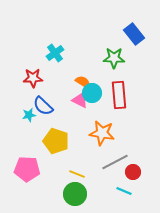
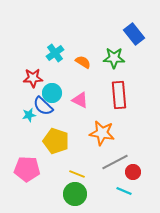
orange semicircle: moved 20 px up
cyan circle: moved 40 px left
